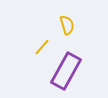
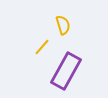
yellow semicircle: moved 4 px left
